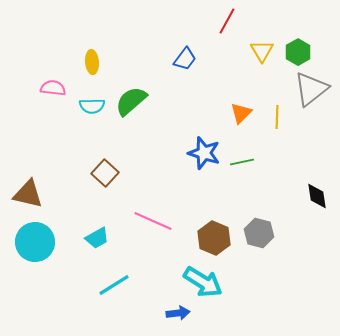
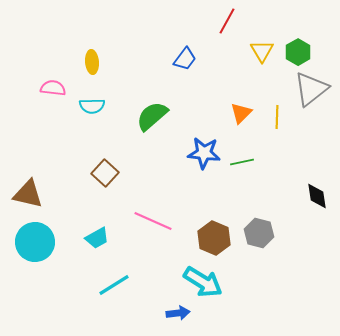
green semicircle: moved 21 px right, 15 px down
blue star: rotated 12 degrees counterclockwise
